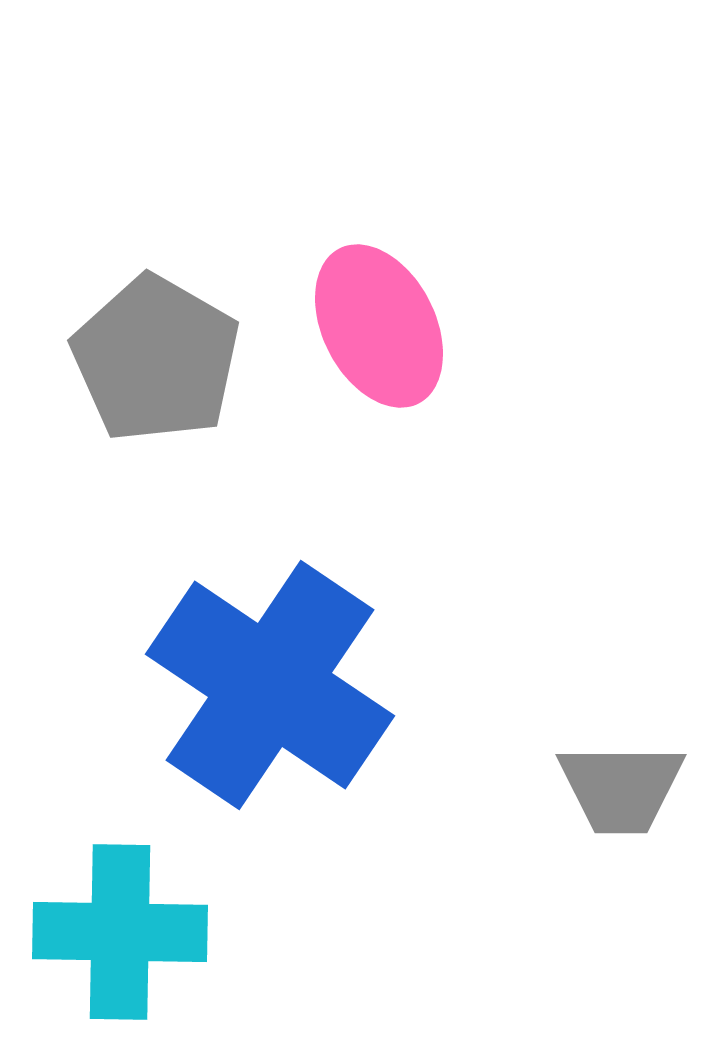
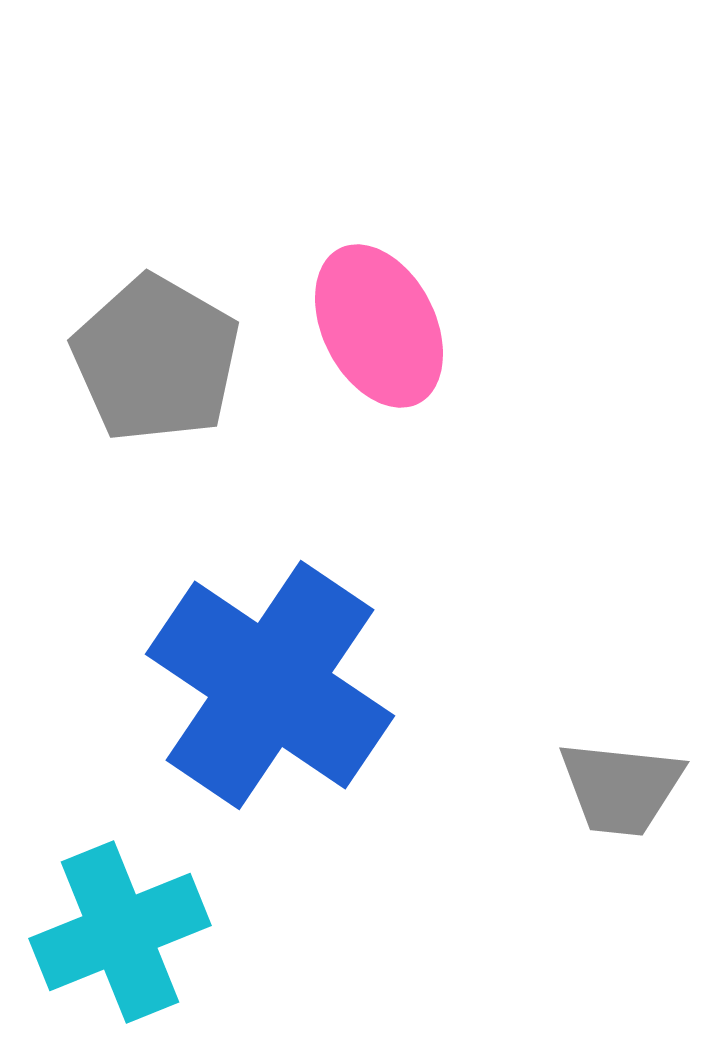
gray trapezoid: rotated 6 degrees clockwise
cyan cross: rotated 23 degrees counterclockwise
